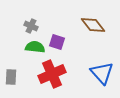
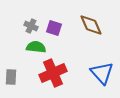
brown diamond: moved 2 px left; rotated 15 degrees clockwise
purple square: moved 3 px left, 14 px up
green semicircle: moved 1 px right
red cross: moved 1 px right, 1 px up
